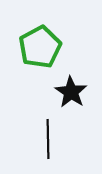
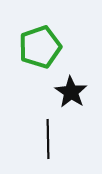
green pentagon: rotated 9 degrees clockwise
